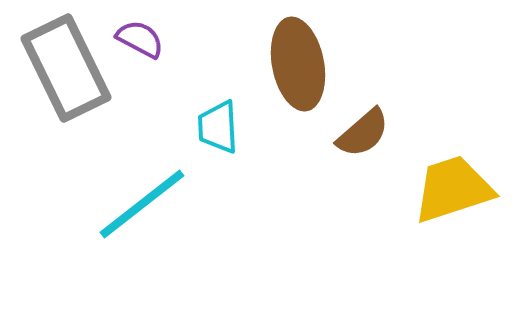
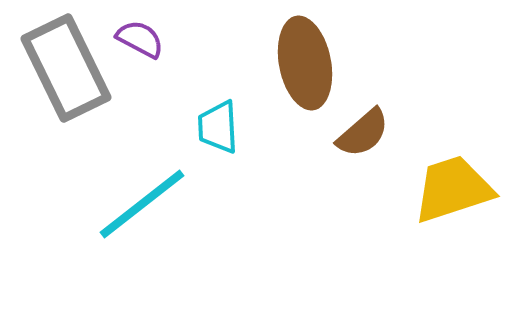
brown ellipse: moved 7 px right, 1 px up
